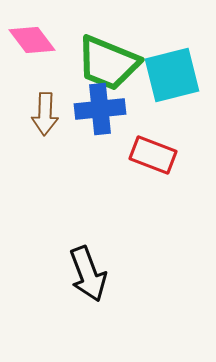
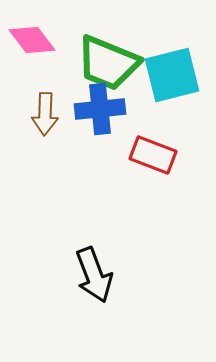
black arrow: moved 6 px right, 1 px down
